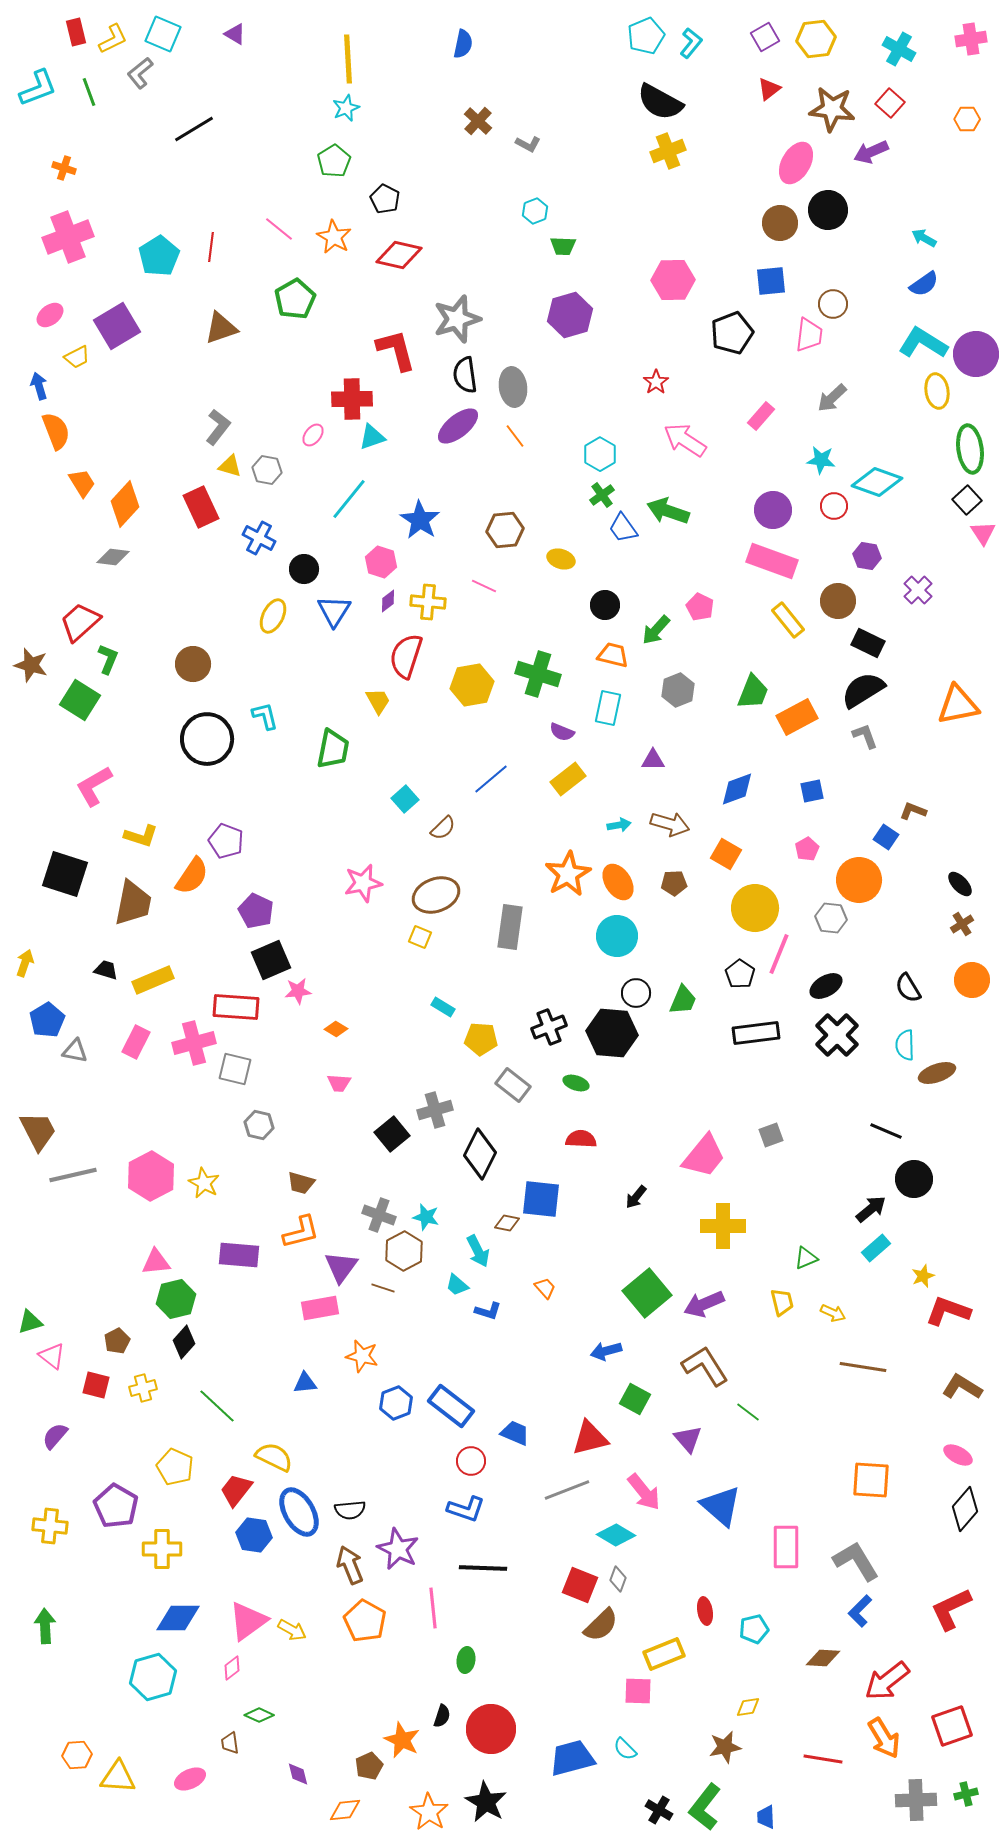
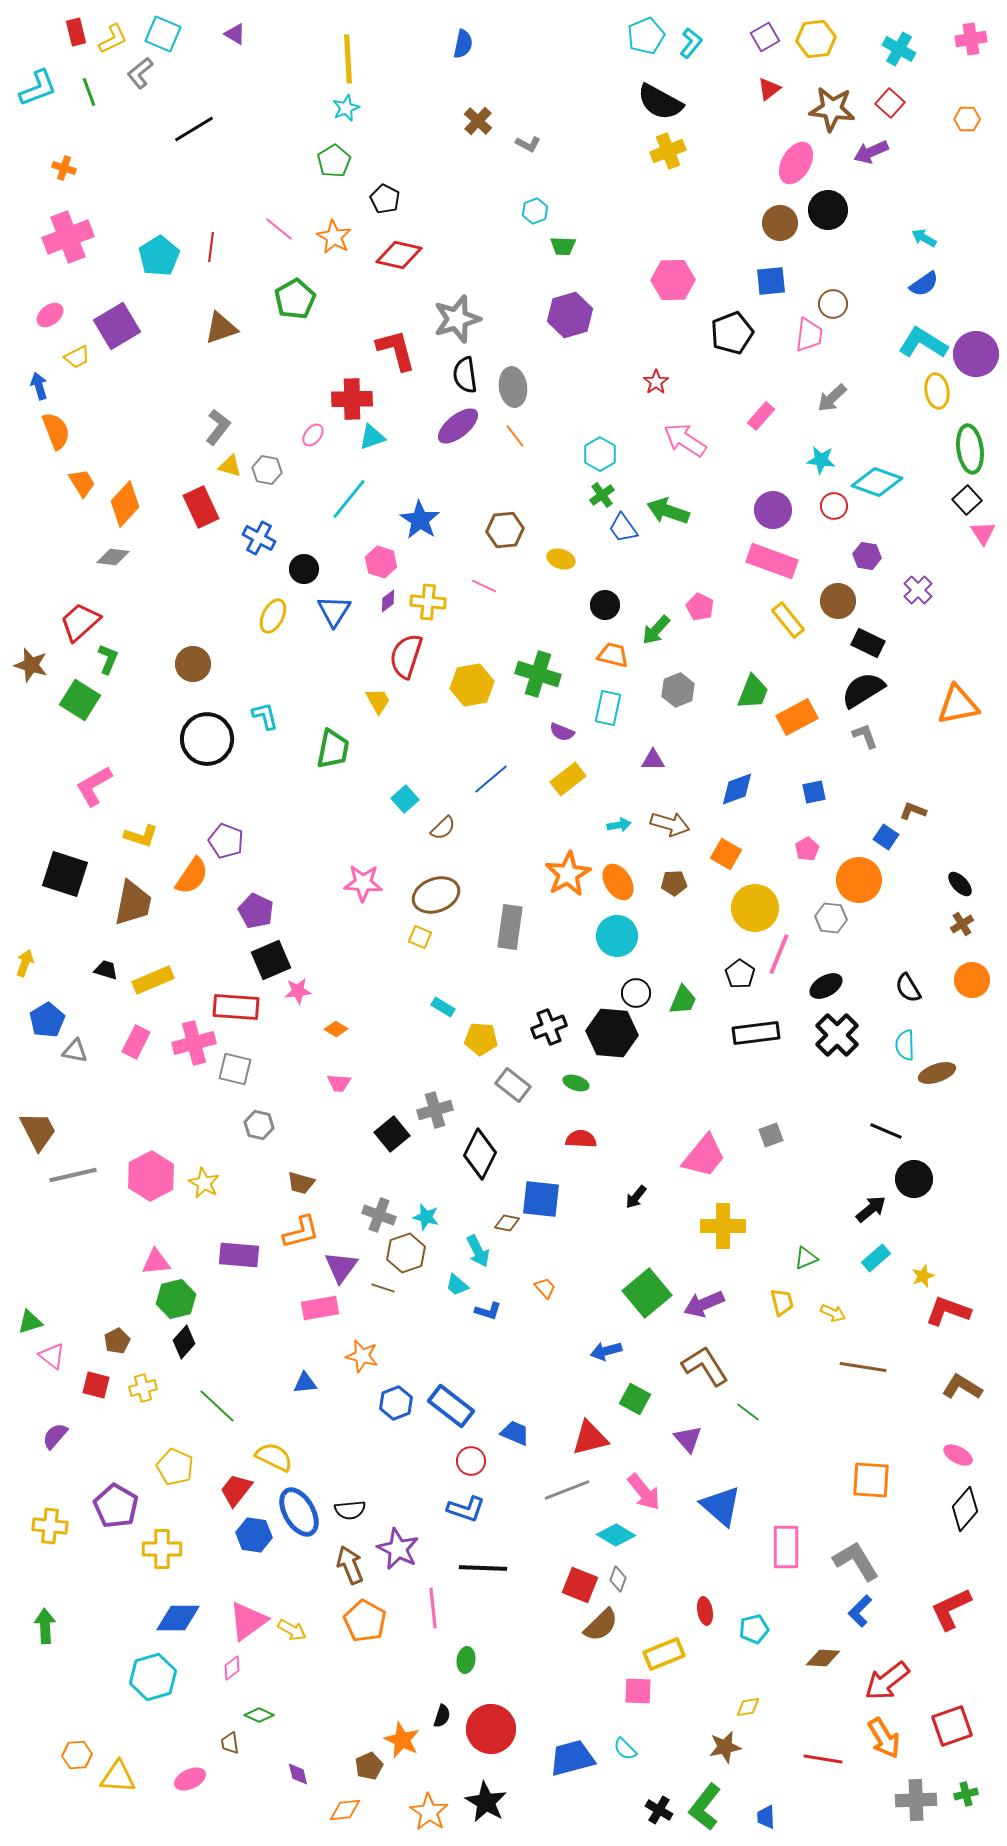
blue square at (812, 791): moved 2 px right, 1 px down
pink star at (363, 883): rotated 15 degrees clockwise
cyan rectangle at (876, 1248): moved 10 px down
brown hexagon at (404, 1251): moved 2 px right, 2 px down; rotated 9 degrees clockwise
